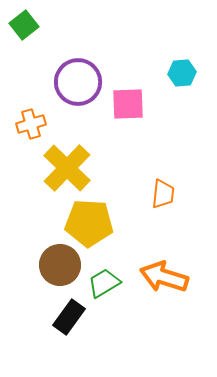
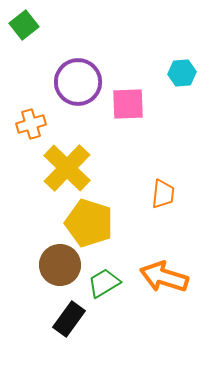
yellow pentagon: rotated 15 degrees clockwise
black rectangle: moved 2 px down
